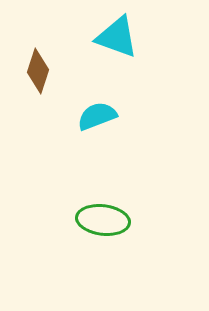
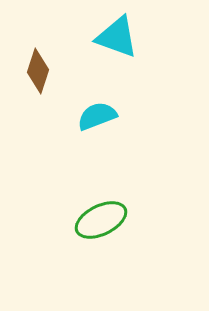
green ellipse: moved 2 px left; rotated 33 degrees counterclockwise
